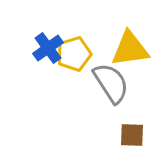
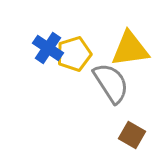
blue cross: rotated 20 degrees counterclockwise
brown square: rotated 28 degrees clockwise
